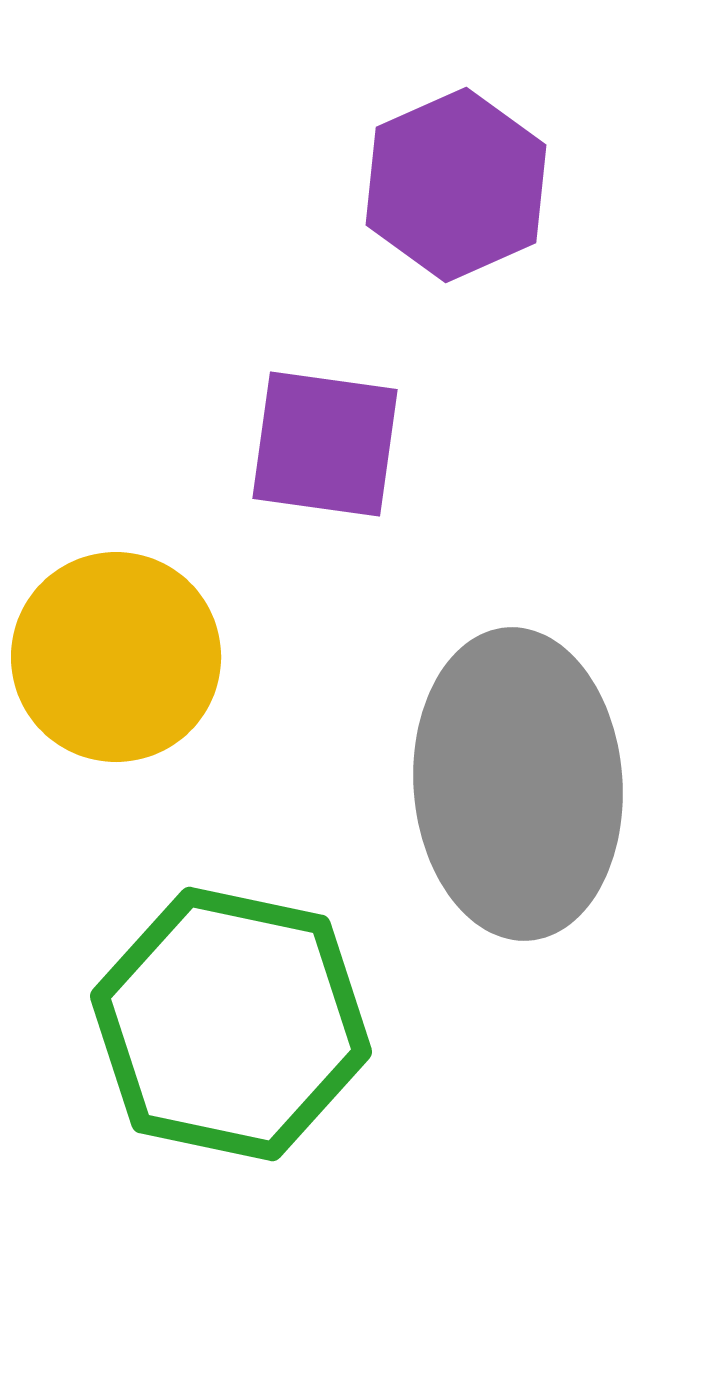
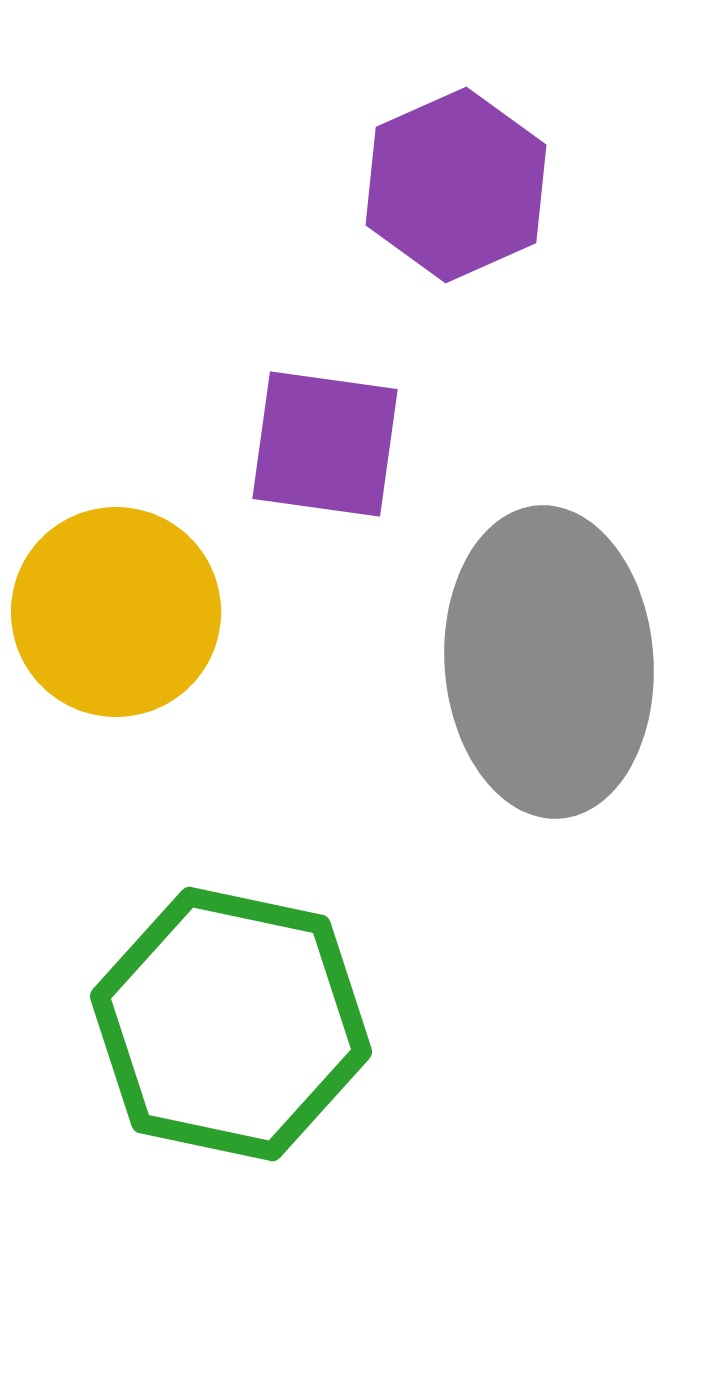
yellow circle: moved 45 px up
gray ellipse: moved 31 px right, 122 px up
